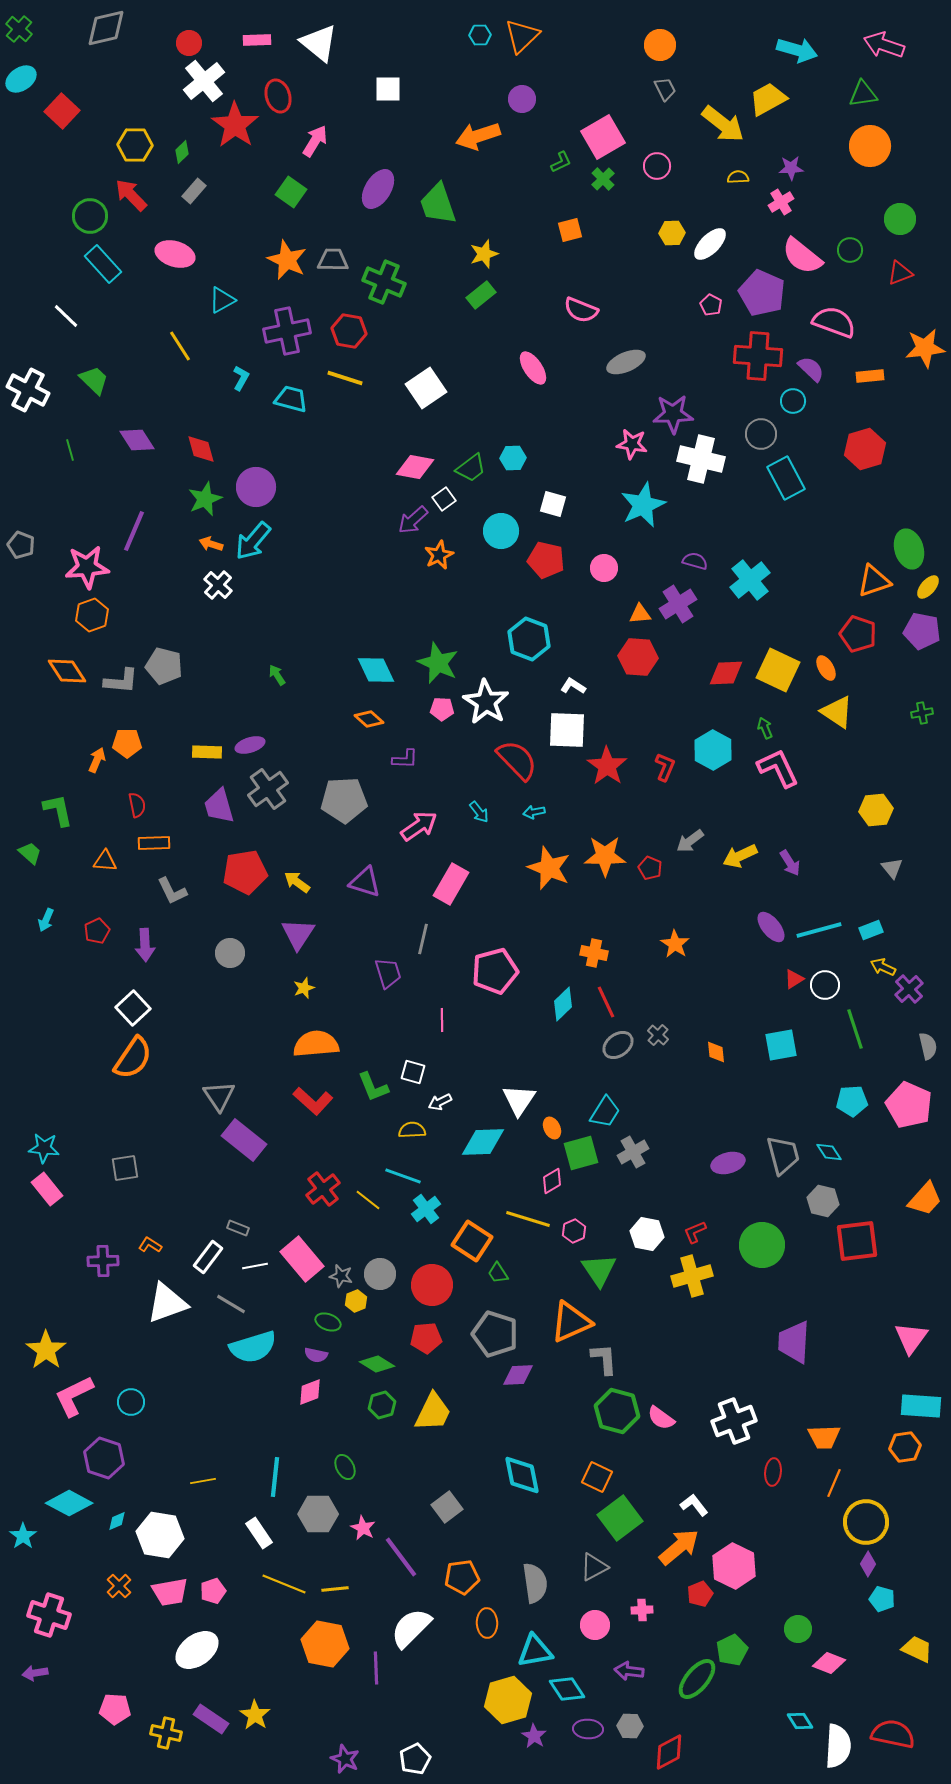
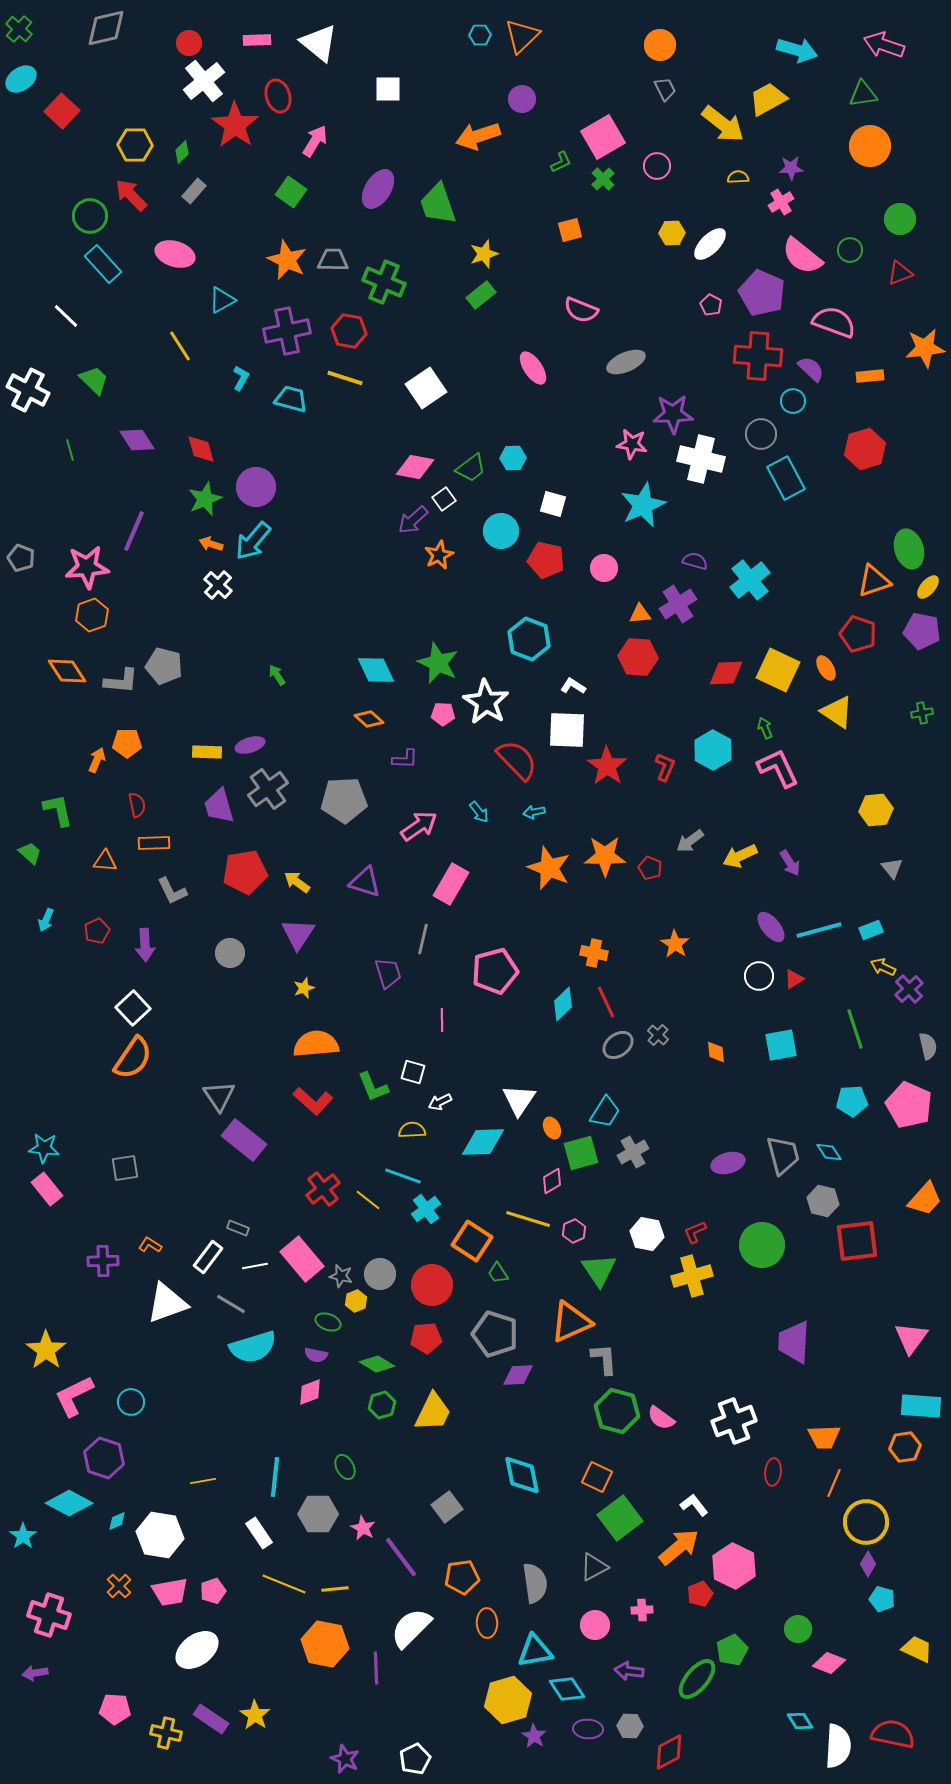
gray pentagon at (21, 545): moved 13 px down
pink pentagon at (442, 709): moved 1 px right, 5 px down
white circle at (825, 985): moved 66 px left, 9 px up
